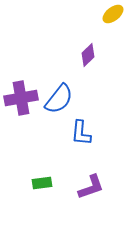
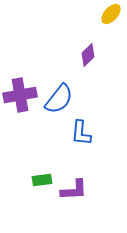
yellow ellipse: moved 2 px left; rotated 10 degrees counterclockwise
purple cross: moved 1 px left, 3 px up
green rectangle: moved 3 px up
purple L-shape: moved 17 px left, 3 px down; rotated 16 degrees clockwise
